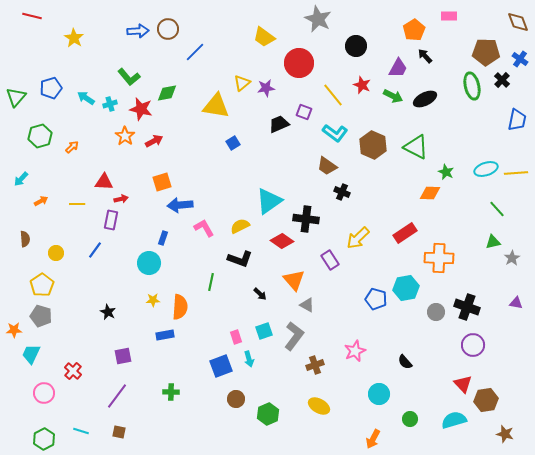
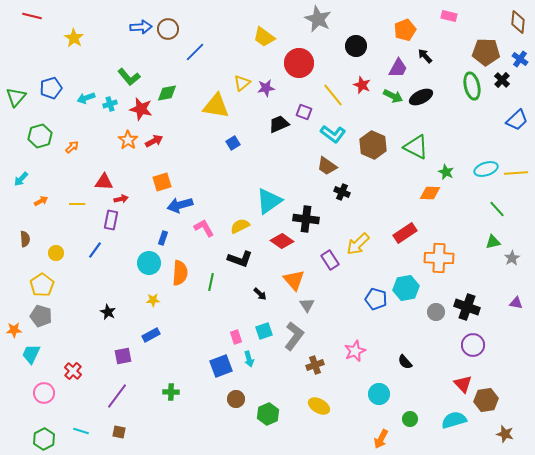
pink rectangle at (449, 16): rotated 14 degrees clockwise
brown diamond at (518, 22): rotated 25 degrees clockwise
orange pentagon at (414, 30): moved 9 px left; rotated 10 degrees clockwise
blue arrow at (138, 31): moved 3 px right, 4 px up
cyan arrow at (86, 98): rotated 54 degrees counterclockwise
black ellipse at (425, 99): moved 4 px left, 2 px up
blue trapezoid at (517, 120): rotated 35 degrees clockwise
cyan L-shape at (335, 133): moved 2 px left, 1 px down
orange star at (125, 136): moved 3 px right, 4 px down
blue arrow at (180, 205): rotated 10 degrees counterclockwise
yellow arrow at (358, 238): moved 6 px down
gray triangle at (307, 305): rotated 28 degrees clockwise
orange semicircle at (180, 307): moved 34 px up
blue rectangle at (165, 335): moved 14 px left; rotated 18 degrees counterclockwise
orange arrow at (373, 439): moved 8 px right
